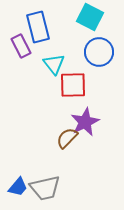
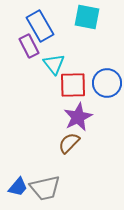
cyan square: moved 3 px left; rotated 16 degrees counterclockwise
blue rectangle: moved 2 px right, 1 px up; rotated 16 degrees counterclockwise
purple rectangle: moved 8 px right
blue circle: moved 8 px right, 31 px down
purple star: moved 7 px left, 5 px up
brown semicircle: moved 2 px right, 5 px down
